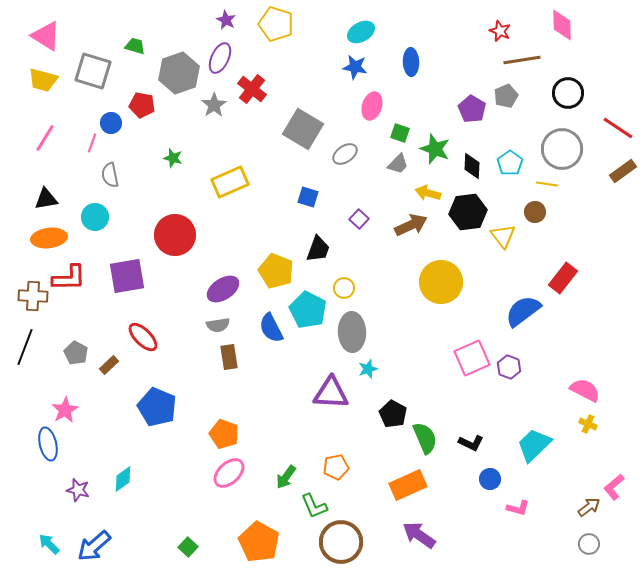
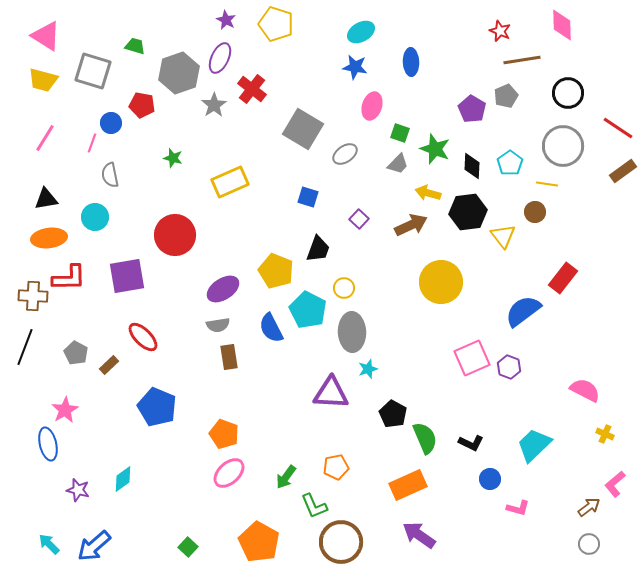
gray circle at (562, 149): moved 1 px right, 3 px up
yellow cross at (588, 424): moved 17 px right, 10 px down
pink L-shape at (614, 487): moved 1 px right, 3 px up
